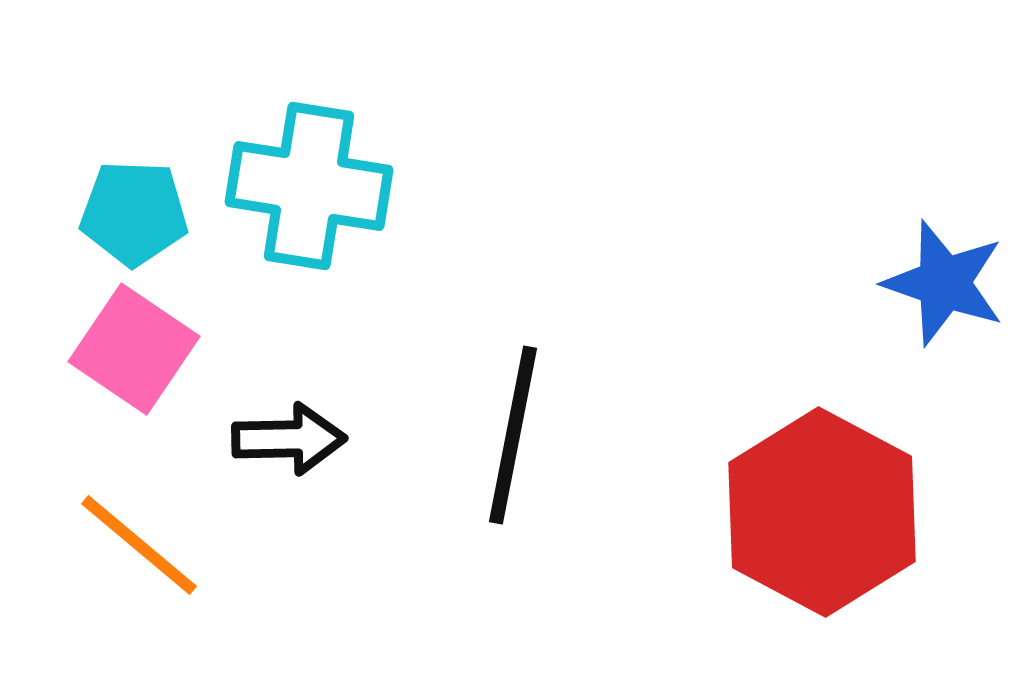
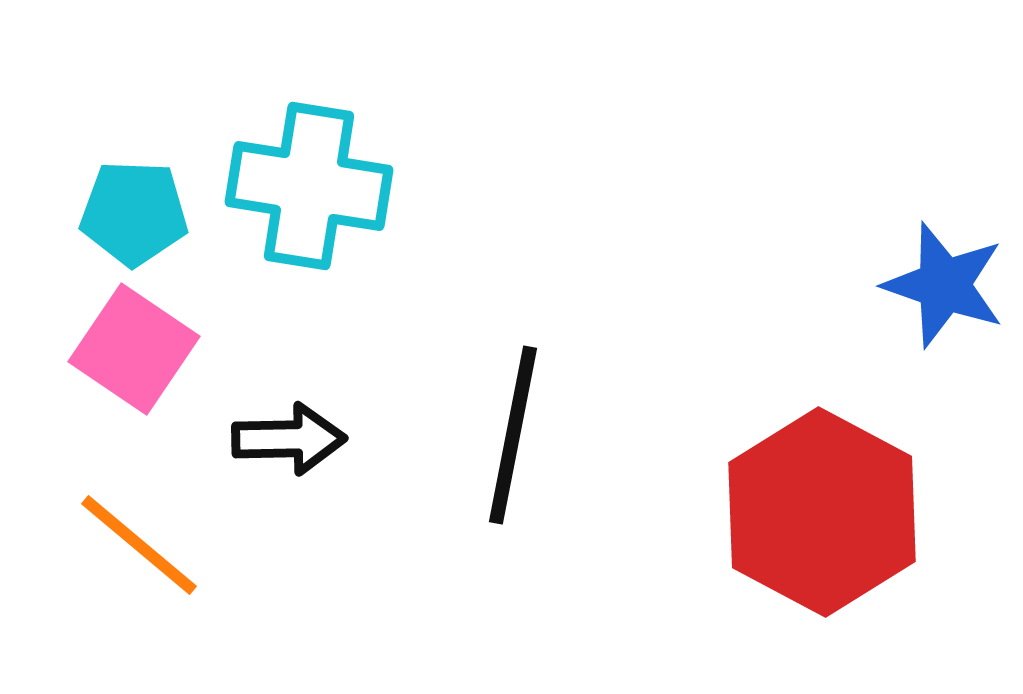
blue star: moved 2 px down
